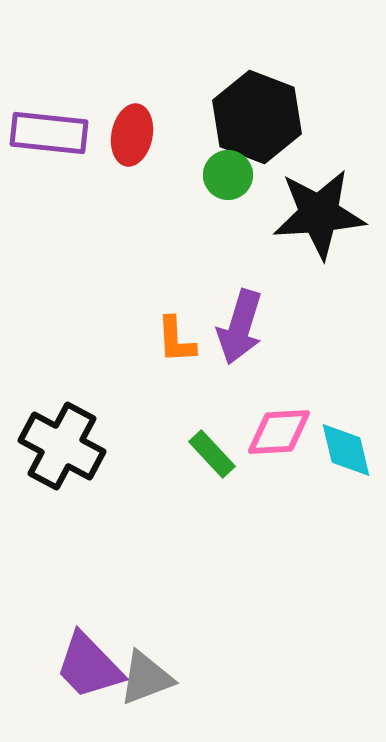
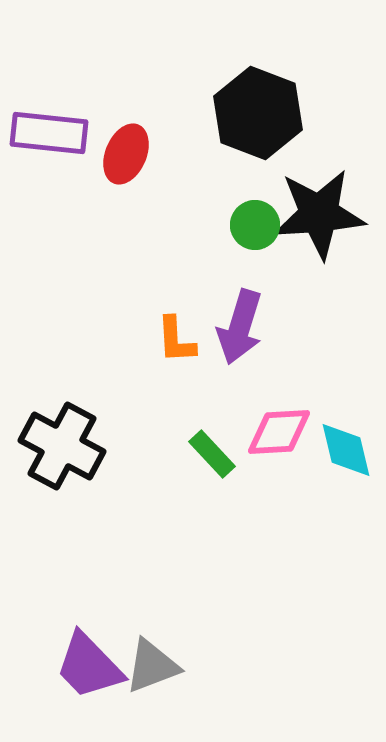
black hexagon: moved 1 px right, 4 px up
red ellipse: moved 6 px left, 19 px down; rotated 12 degrees clockwise
green circle: moved 27 px right, 50 px down
gray triangle: moved 6 px right, 12 px up
